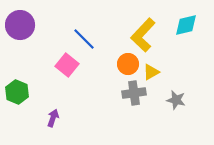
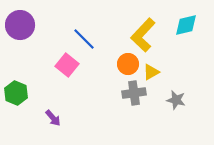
green hexagon: moved 1 px left, 1 px down
purple arrow: rotated 120 degrees clockwise
